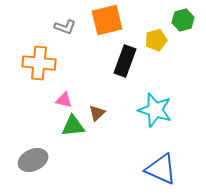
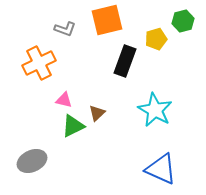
green hexagon: moved 1 px down
gray L-shape: moved 2 px down
yellow pentagon: moved 1 px up
orange cross: rotated 32 degrees counterclockwise
cyan star: rotated 12 degrees clockwise
green triangle: rotated 20 degrees counterclockwise
gray ellipse: moved 1 px left, 1 px down
